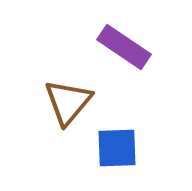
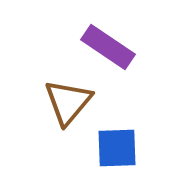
purple rectangle: moved 16 px left
